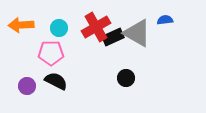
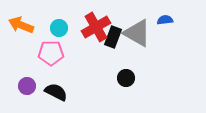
orange arrow: rotated 25 degrees clockwise
black rectangle: rotated 45 degrees counterclockwise
black semicircle: moved 11 px down
